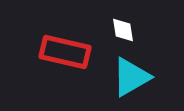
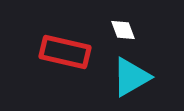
white diamond: rotated 12 degrees counterclockwise
